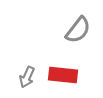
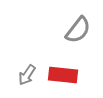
gray arrow: moved 2 px up; rotated 10 degrees clockwise
